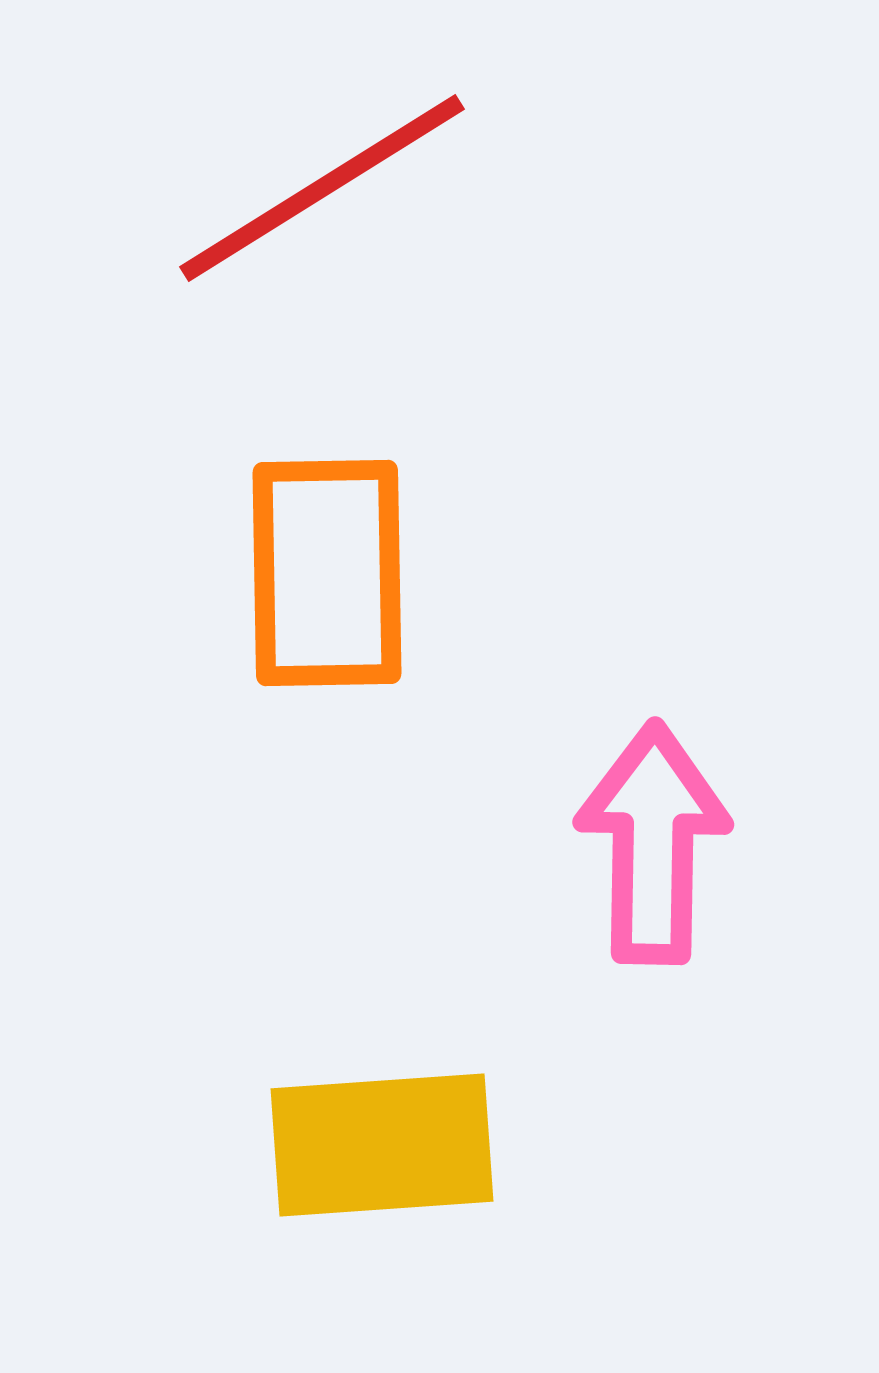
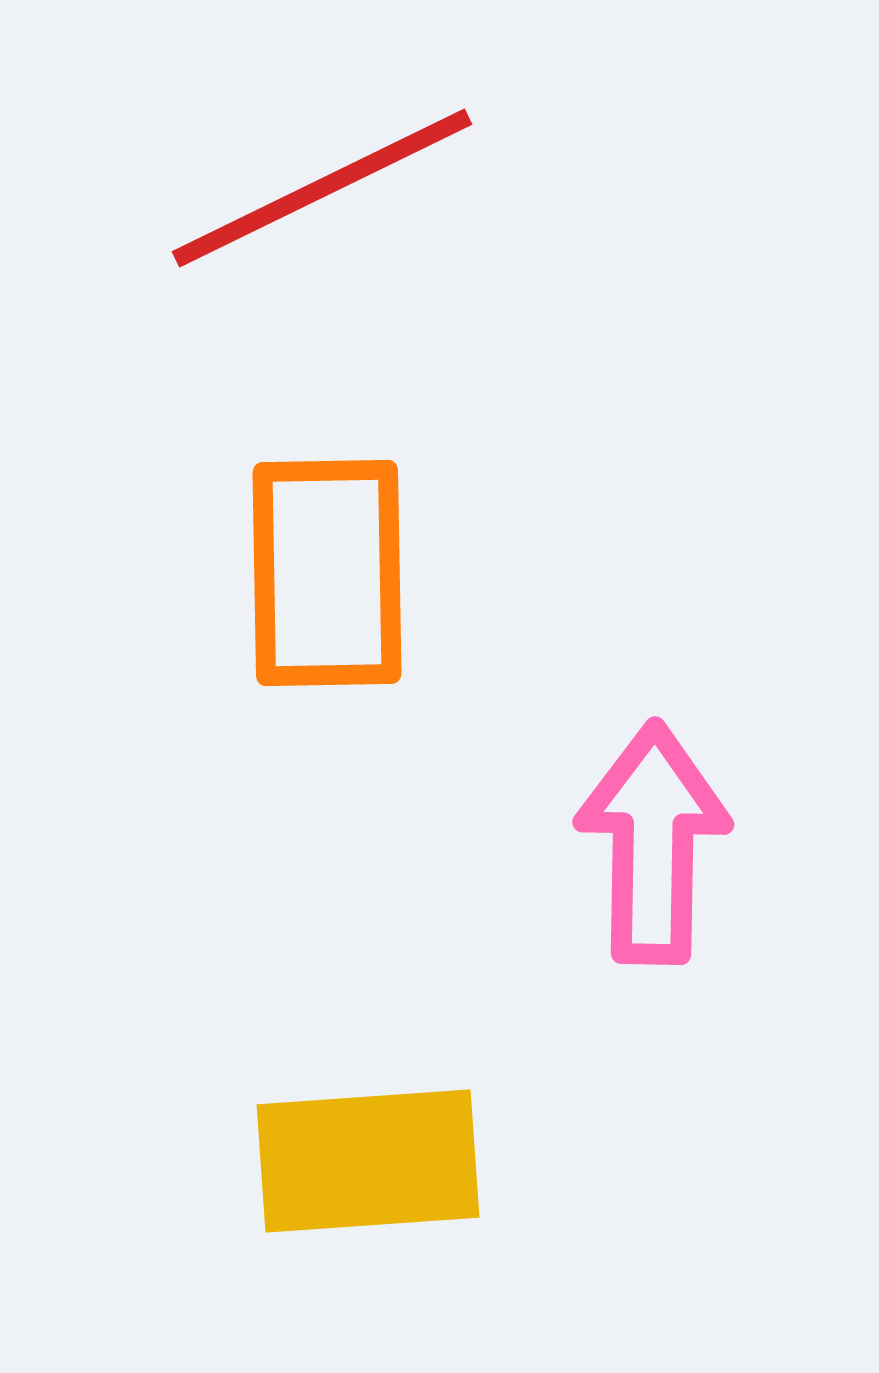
red line: rotated 6 degrees clockwise
yellow rectangle: moved 14 px left, 16 px down
